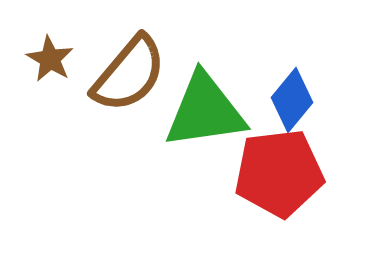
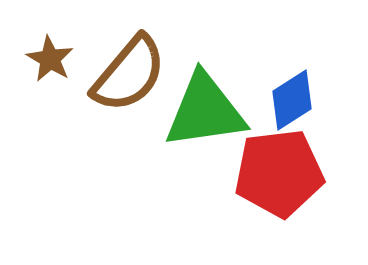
blue diamond: rotated 18 degrees clockwise
